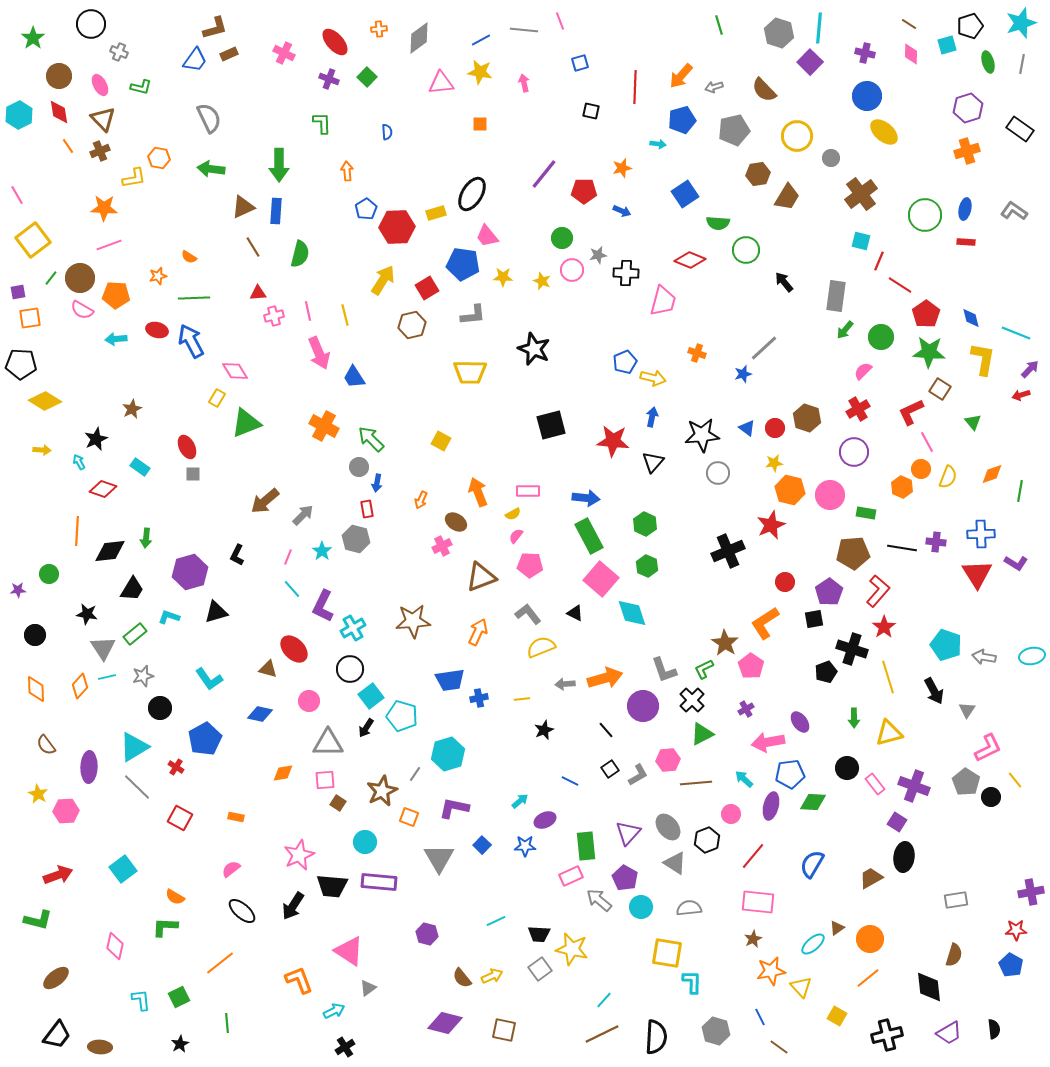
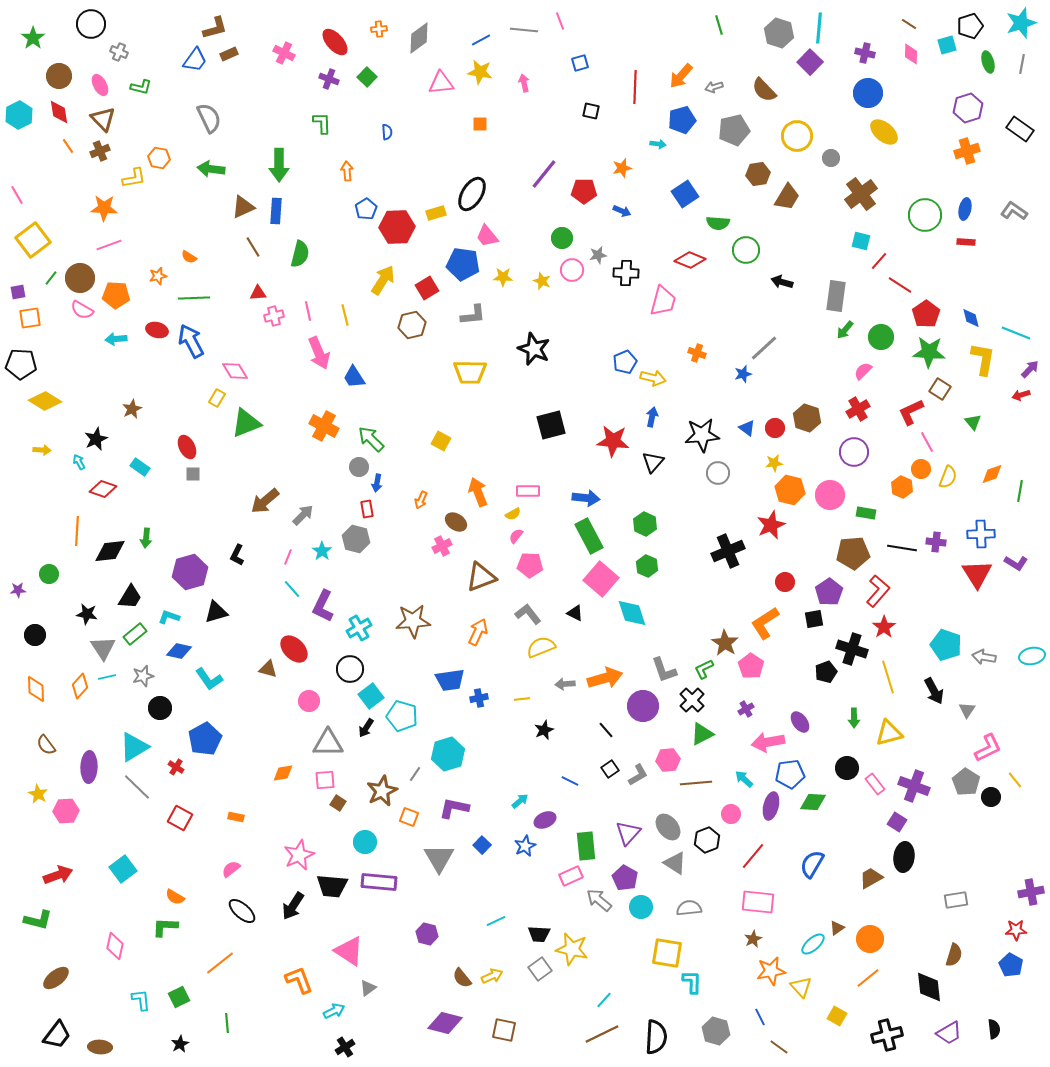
blue circle at (867, 96): moved 1 px right, 3 px up
red line at (879, 261): rotated 18 degrees clockwise
black arrow at (784, 282): moved 2 px left; rotated 35 degrees counterclockwise
black trapezoid at (132, 589): moved 2 px left, 8 px down
cyan cross at (353, 628): moved 6 px right
blue diamond at (260, 714): moved 81 px left, 63 px up
blue star at (525, 846): rotated 25 degrees counterclockwise
